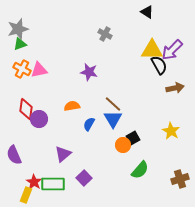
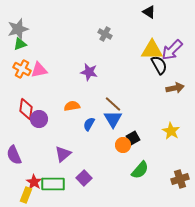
black triangle: moved 2 px right
